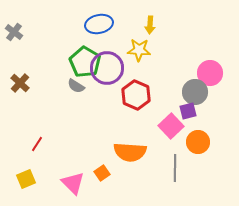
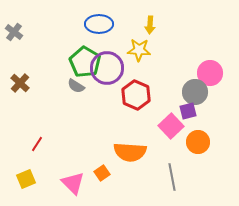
blue ellipse: rotated 12 degrees clockwise
gray line: moved 3 px left, 9 px down; rotated 12 degrees counterclockwise
